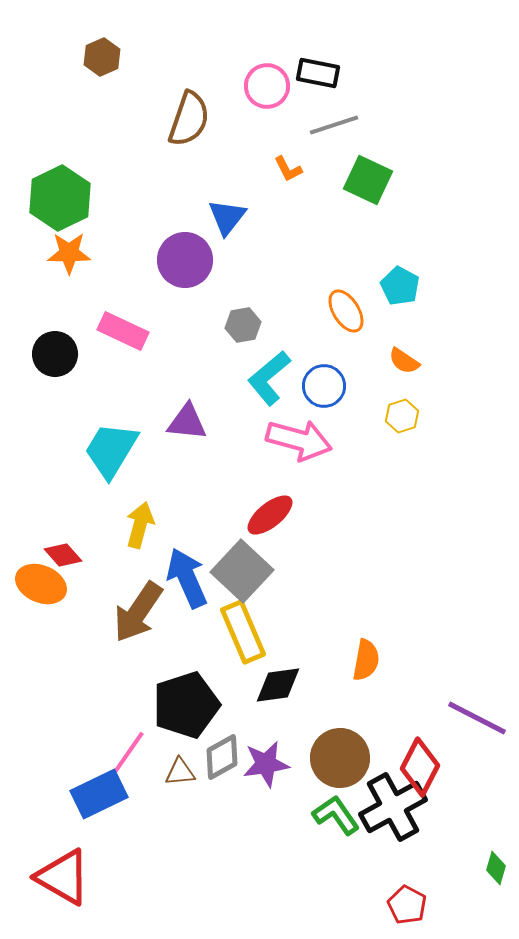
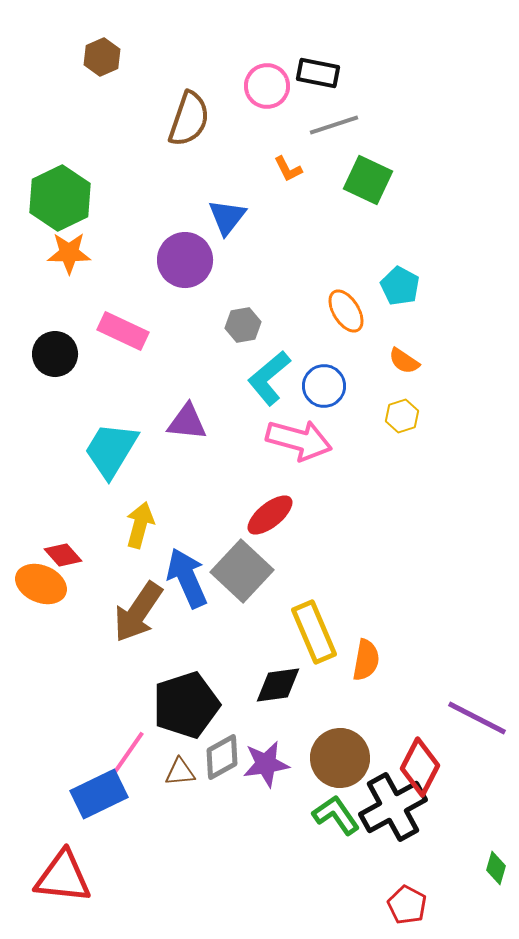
yellow rectangle at (243, 632): moved 71 px right
red triangle at (63, 877): rotated 24 degrees counterclockwise
